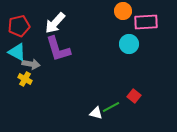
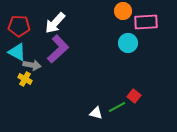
red pentagon: rotated 15 degrees clockwise
cyan circle: moved 1 px left, 1 px up
purple L-shape: rotated 116 degrees counterclockwise
gray arrow: moved 1 px right, 1 px down
green line: moved 6 px right
